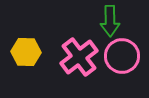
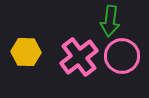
green arrow: rotated 8 degrees clockwise
